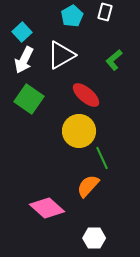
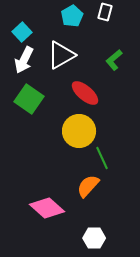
red ellipse: moved 1 px left, 2 px up
